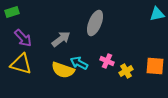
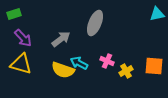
green rectangle: moved 2 px right, 2 px down
orange square: moved 1 px left
